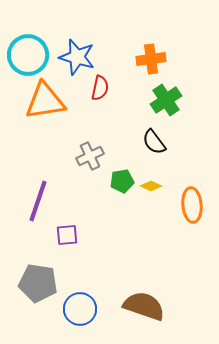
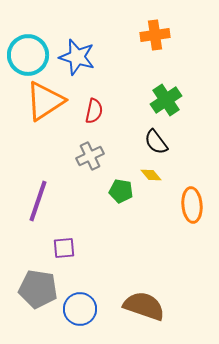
orange cross: moved 4 px right, 24 px up
red semicircle: moved 6 px left, 23 px down
orange triangle: rotated 24 degrees counterclockwise
black semicircle: moved 2 px right
green pentagon: moved 1 px left, 10 px down; rotated 20 degrees clockwise
yellow diamond: moved 11 px up; rotated 25 degrees clockwise
purple square: moved 3 px left, 13 px down
gray pentagon: moved 6 px down
